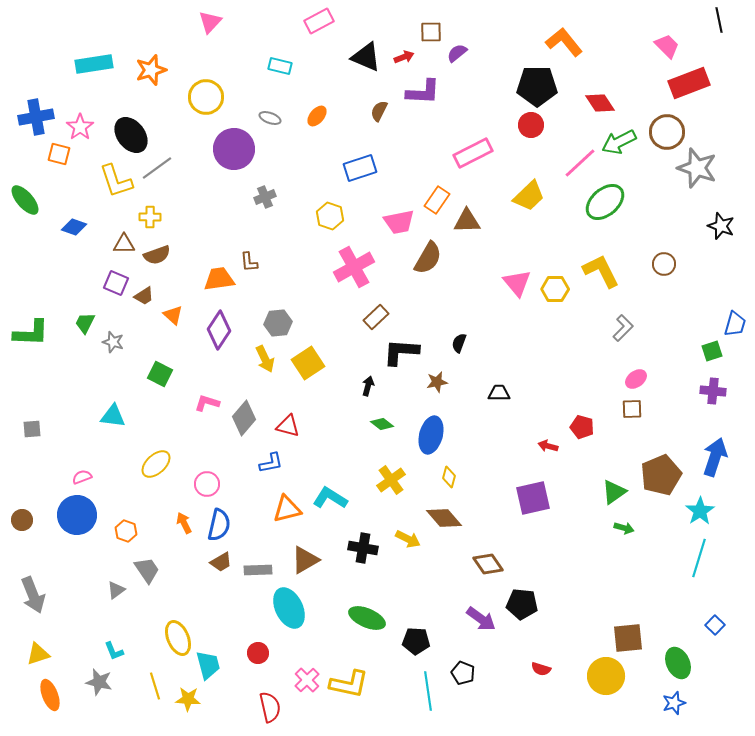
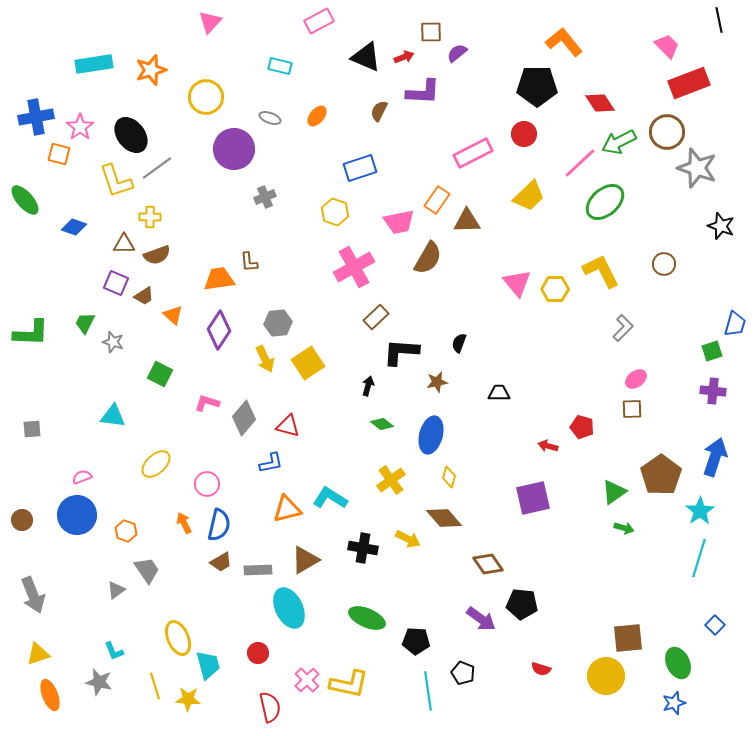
red circle at (531, 125): moved 7 px left, 9 px down
yellow hexagon at (330, 216): moved 5 px right, 4 px up
brown pentagon at (661, 475): rotated 12 degrees counterclockwise
